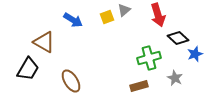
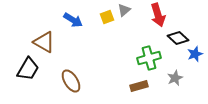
gray star: rotated 21 degrees clockwise
